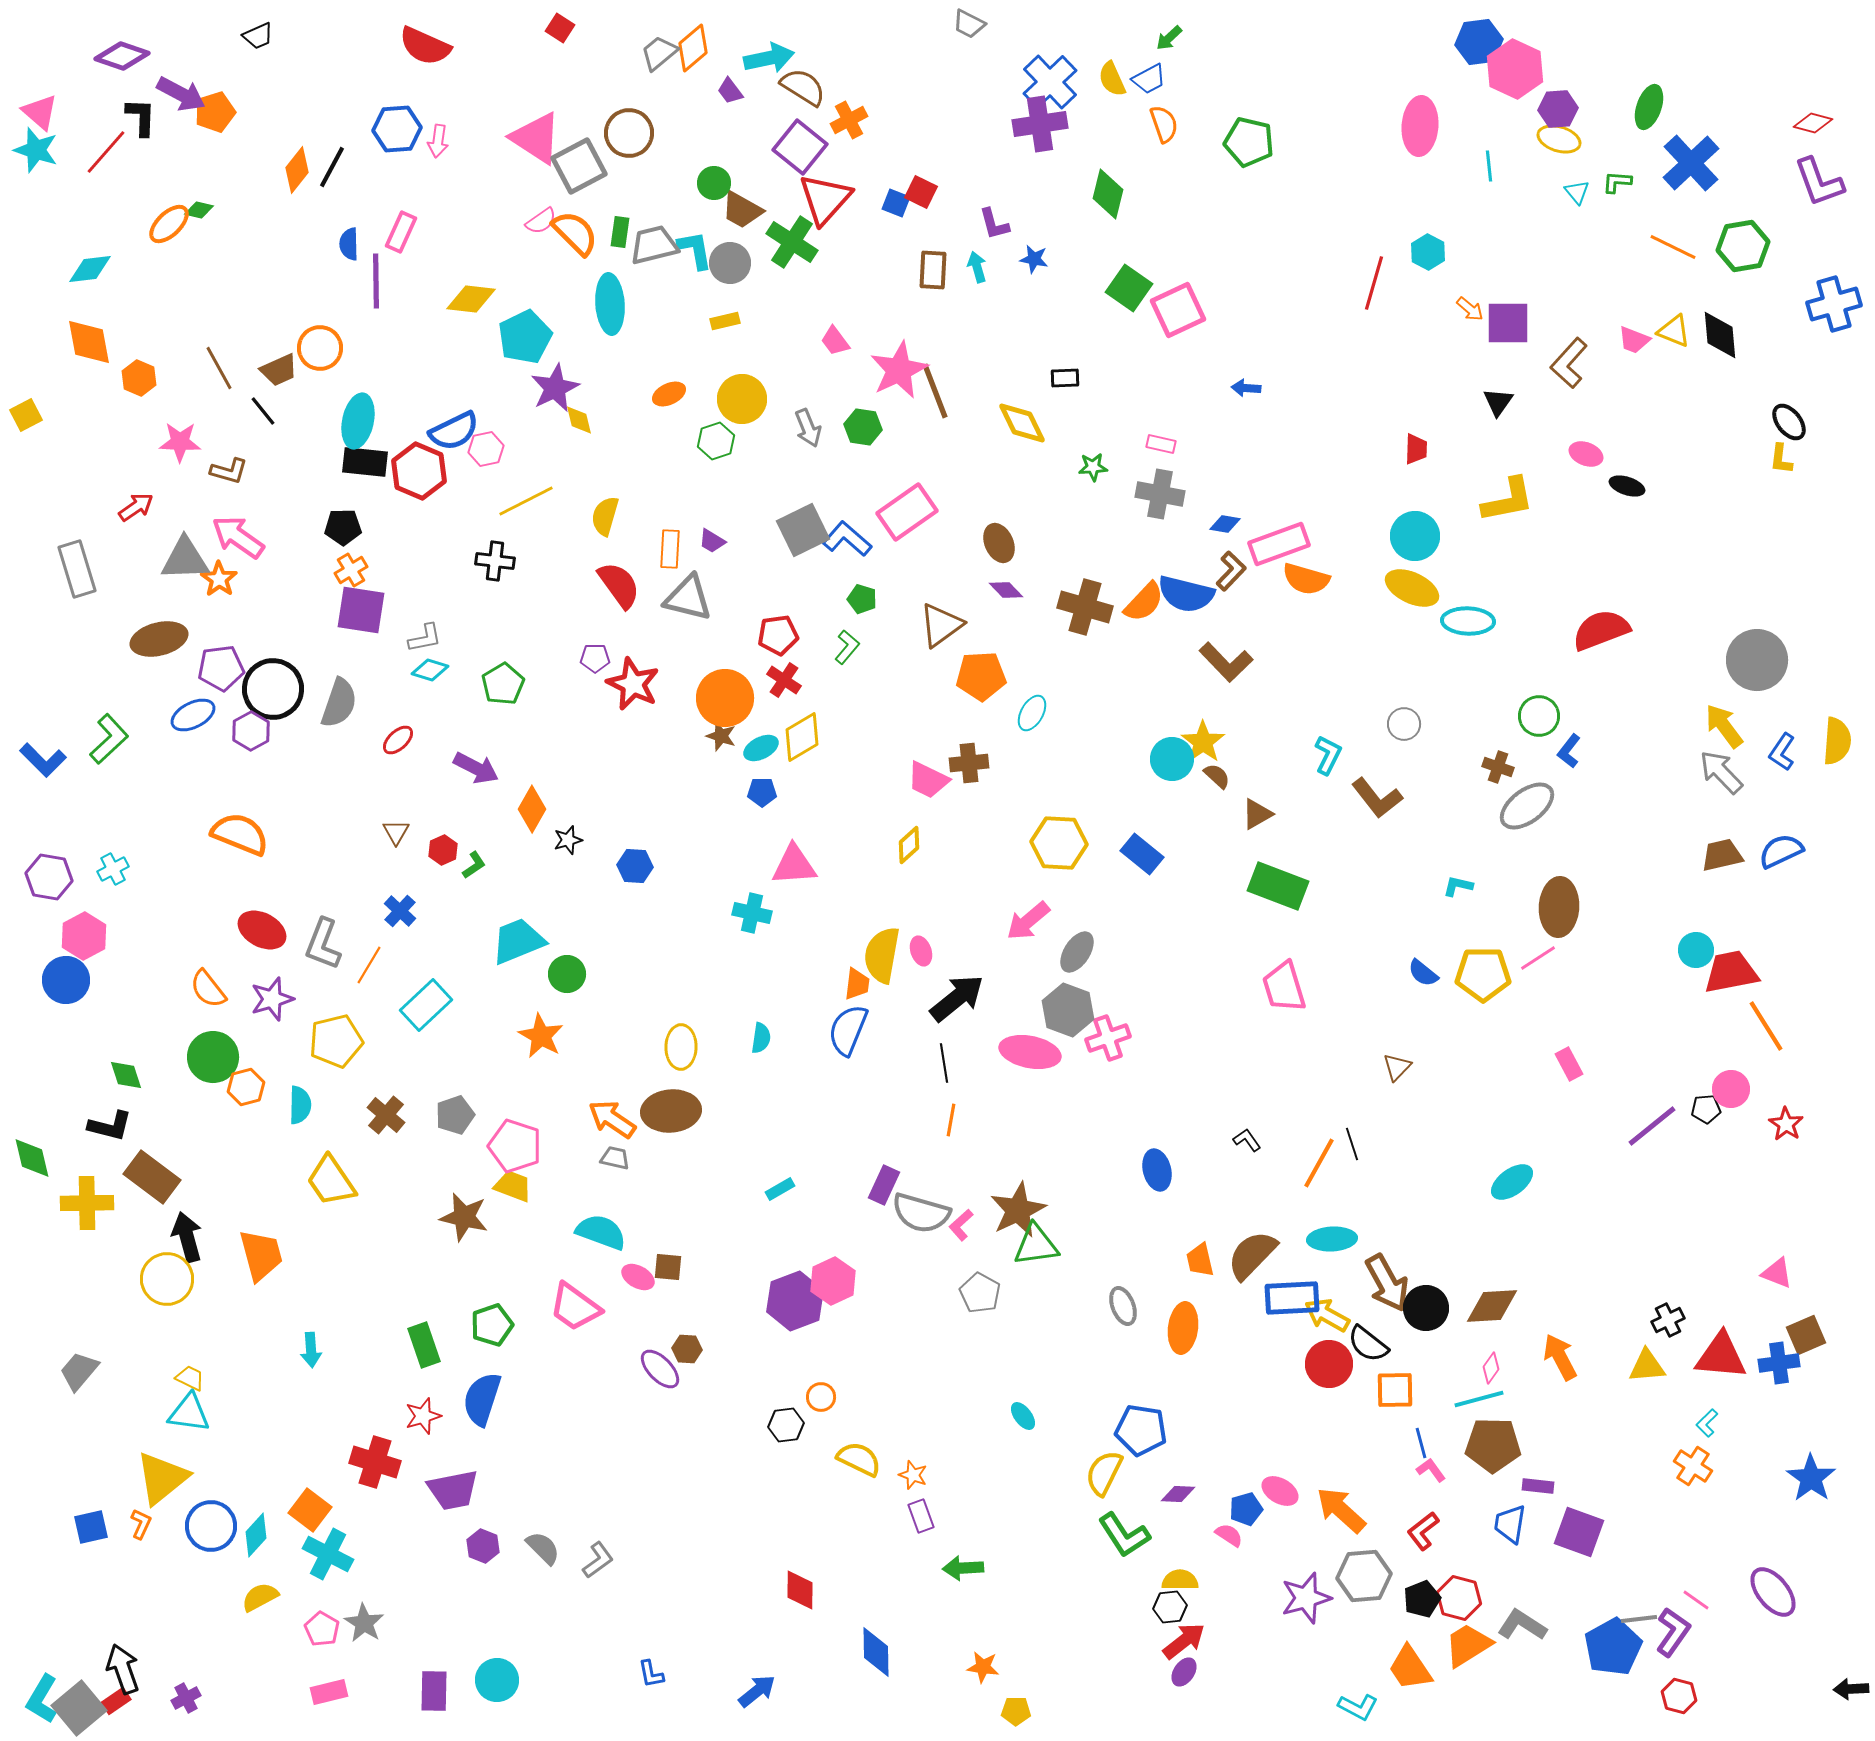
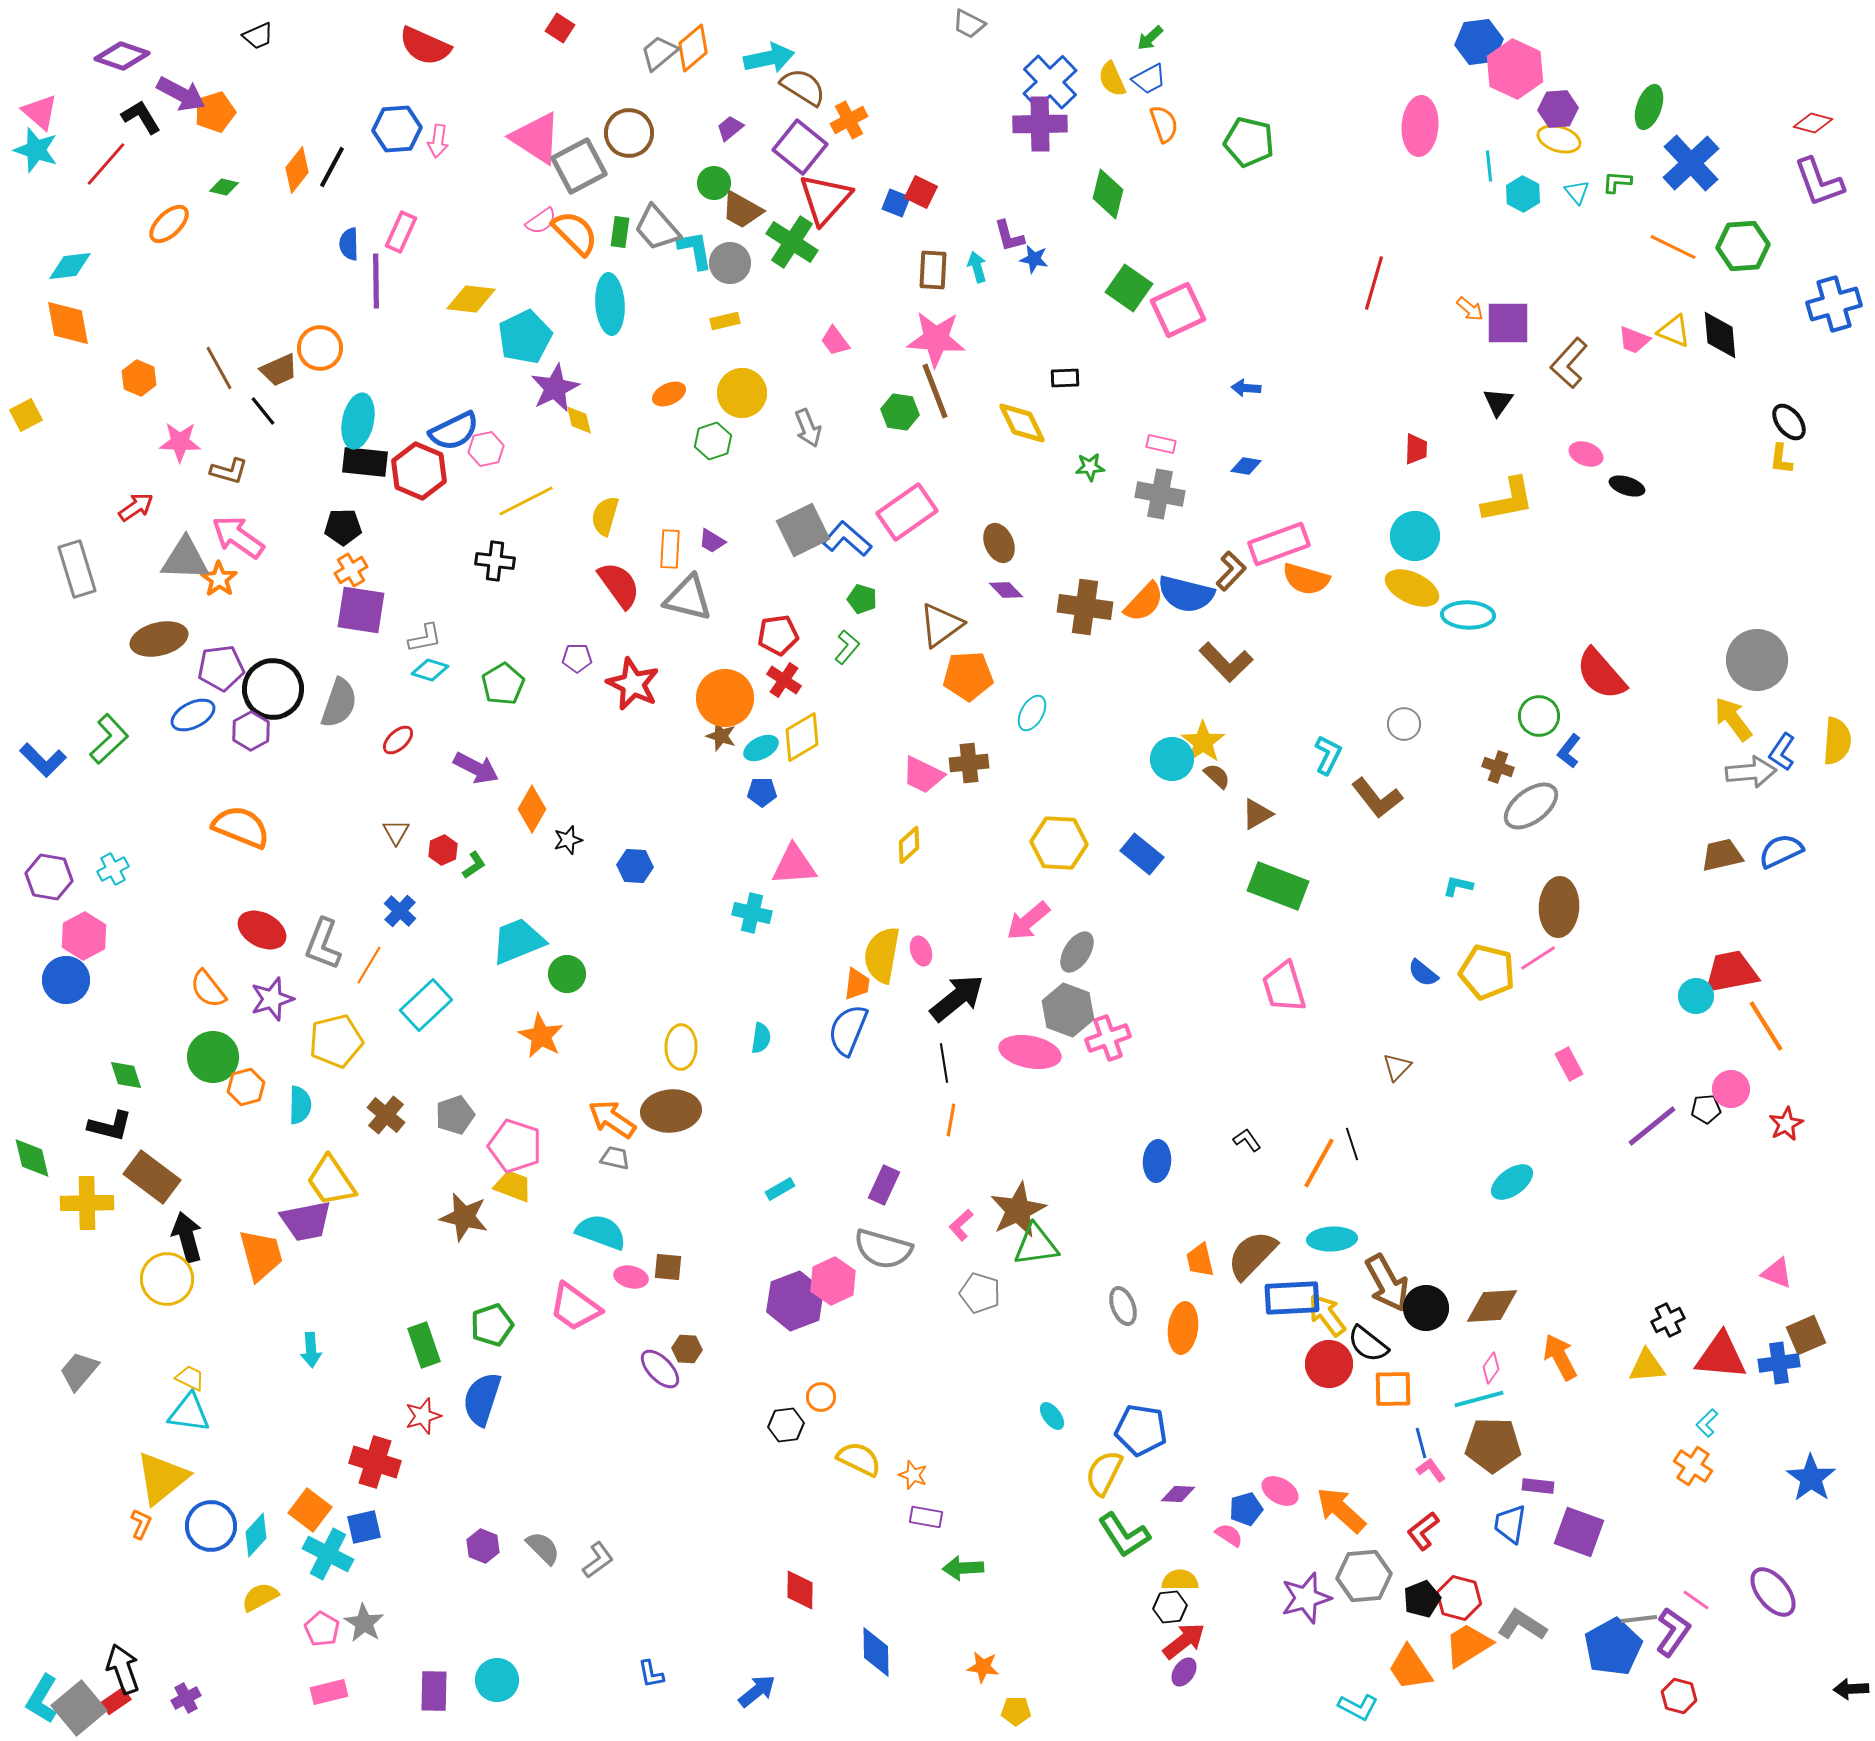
green arrow at (1169, 38): moved 19 px left
purple trapezoid at (730, 91): moved 37 px down; rotated 88 degrees clockwise
black L-shape at (141, 117): rotated 33 degrees counterclockwise
purple cross at (1040, 124): rotated 8 degrees clockwise
red line at (106, 152): moved 12 px down
green diamond at (199, 210): moved 25 px right, 23 px up
purple L-shape at (994, 224): moved 15 px right, 12 px down
gray trapezoid at (654, 245): moved 3 px right, 17 px up; rotated 117 degrees counterclockwise
green hexagon at (1743, 246): rotated 6 degrees clockwise
cyan hexagon at (1428, 252): moved 95 px right, 58 px up
cyan diamond at (90, 269): moved 20 px left, 3 px up
orange diamond at (89, 342): moved 21 px left, 19 px up
pink star at (899, 370): moved 37 px right, 31 px up; rotated 30 degrees clockwise
yellow circle at (742, 399): moved 6 px up
green hexagon at (863, 427): moved 37 px right, 15 px up
green hexagon at (716, 441): moved 3 px left
green star at (1093, 467): moved 3 px left
blue diamond at (1225, 524): moved 21 px right, 58 px up
gray triangle at (185, 559): rotated 4 degrees clockwise
brown cross at (1085, 607): rotated 8 degrees counterclockwise
cyan ellipse at (1468, 621): moved 6 px up
red semicircle at (1601, 630): moved 44 px down; rotated 110 degrees counterclockwise
purple pentagon at (595, 658): moved 18 px left
orange pentagon at (981, 676): moved 13 px left
yellow arrow at (1724, 726): moved 9 px right, 7 px up
gray arrow at (1721, 772): moved 30 px right; rotated 129 degrees clockwise
pink trapezoid at (928, 780): moved 5 px left, 5 px up
gray ellipse at (1527, 806): moved 4 px right
orange semicircle at (240, 834): moved 1 px right, 7 px up
cyan circle at (1696, 950): moved 46 px down
yellow pentagon at (1483, 974): moved 4 px right, 2 px up; rotated 14 degrees clockwise
red star at (1786, 1124): rotated 12 degrees clockwise
blue ellipse at (1157, 1170): moved 9 px up; rotated 18 degrees clockwise
gray semicircle at (921, 1213): moved 38 px left, 36 px down
pink ellipse at (638, 1277): moved 7 px left; rotated 16 degrees counterclockwise
gray pentagon at (980, 1293): rotated 12 degrees counterclockwise
yellow arrow at (1327, 1315): rotated 24 degrees clockwise
orange square at (1395, 1390): moved 2 px left, 1 px up
cyan ellipse at (1023, 1416): moved 29 px right
purple trapezoid at (453, 1490): moved 147 px left, 269 px up
purple rectangle at (921, 1516): moved 5 px right, 1 px down; rotated 60 degrees counterclockwise
blue square at (91, 1527): moved 273 px right
